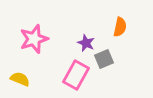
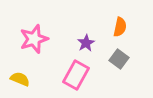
purple star: rotated 18 degrees clockwise
gray square: moved 15 px right; rotated 30 degrees counterclockwise
